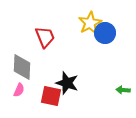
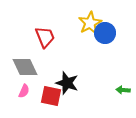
gray diamond: moved 3 px right; rotated 28 degrees counterclockwise
pink semicircle: moved 5 px right, 1 px down
